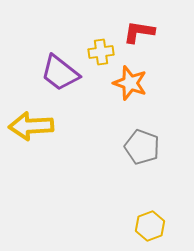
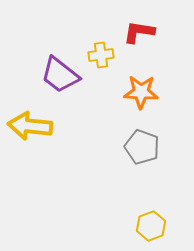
yellow cross: moved 3 px down
purple trapezoid: moved 2 px down
orange star: moved 11 px right, 9 px down; rotated 16 degrees counterclockwise
yellow arrow: moved 1 px left; rotated 9 degrees clockwise
yellow hexagon: moved 1 px right
